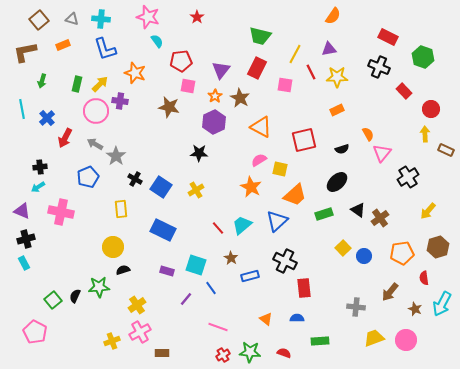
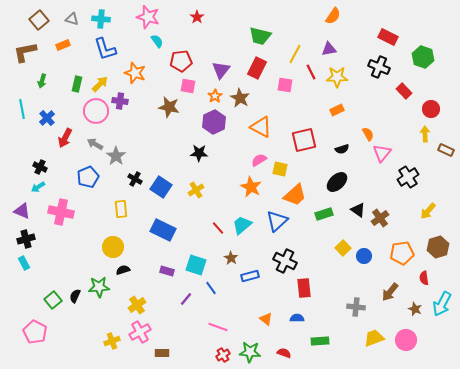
black cross at (40, 167): rotated 32 degrees clockwise
